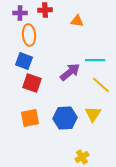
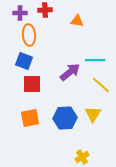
red square: moved 1 px down; rotated 18 degrees counterclockwise
